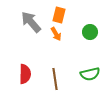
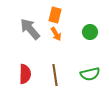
orange rectangle: moved 4 px left
gray arrow: moved 1 px left, 7 px down
brown line: moved 4 px up
